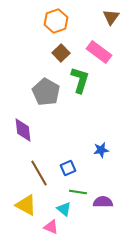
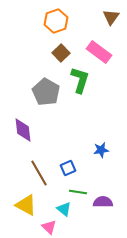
pink triangle: moved 2 px left; rotated 21 degrees clockwise
